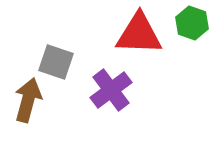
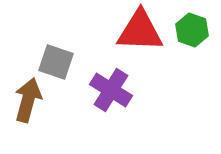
green hexagon: moved 7 px down
red triangle: moved 1 px right, 3 px up
purple cross: rotated 21 degrees counterclockwise
